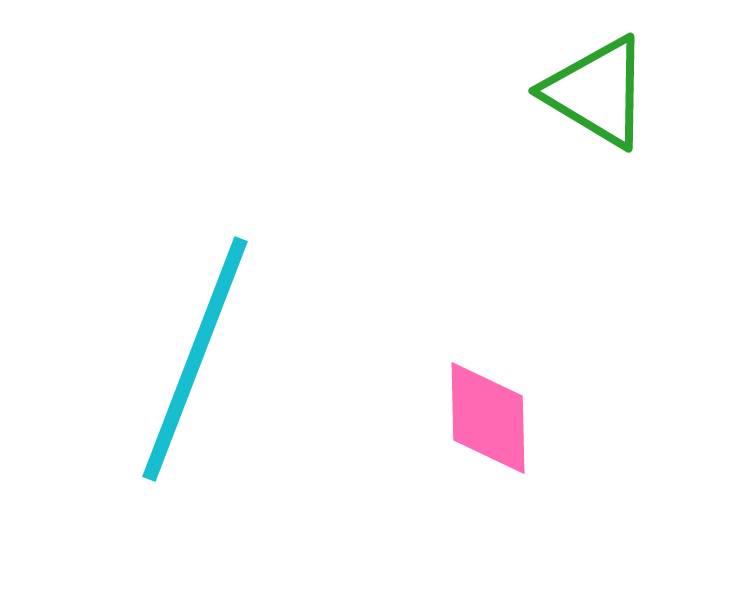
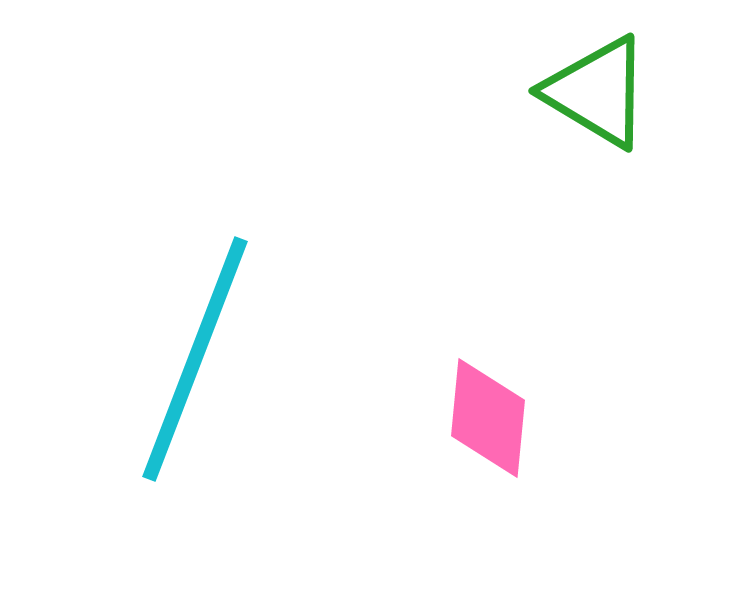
pink diamond: rotated 7 degrees clockwise
